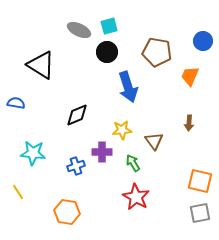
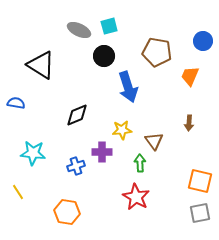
black circle: moved 3 px left, 4 px down
green arrow: moved 7 px right; rotated 30 degrees clockwise
